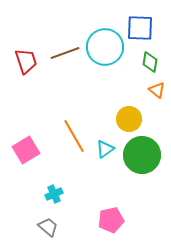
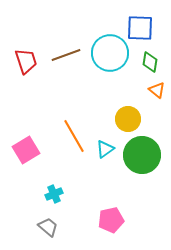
cyan circle: moved 5 px right, 6 px down
brown line: moved 1 px right, 2 px down
yellow circle: moved 1 px left
